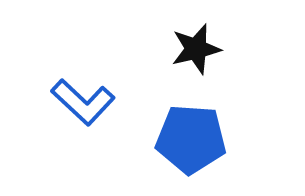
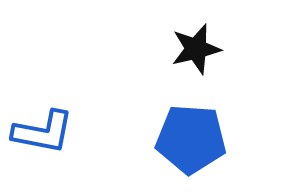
blue L-shape: moved 40 px left, 30 px down; rotated 32 degrees counterclockwise
